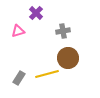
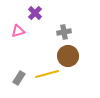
purple cross: moved 1 px left
gray cross: moved 1 px right, 1 px down
brown circle: moved 2 px up
